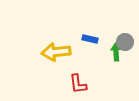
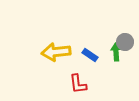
blue rectangle: moved 16 px down; rotated 21 degrees clockwise
